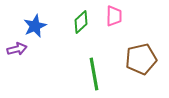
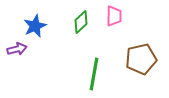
green line: rotated 20 degrees clockwise
